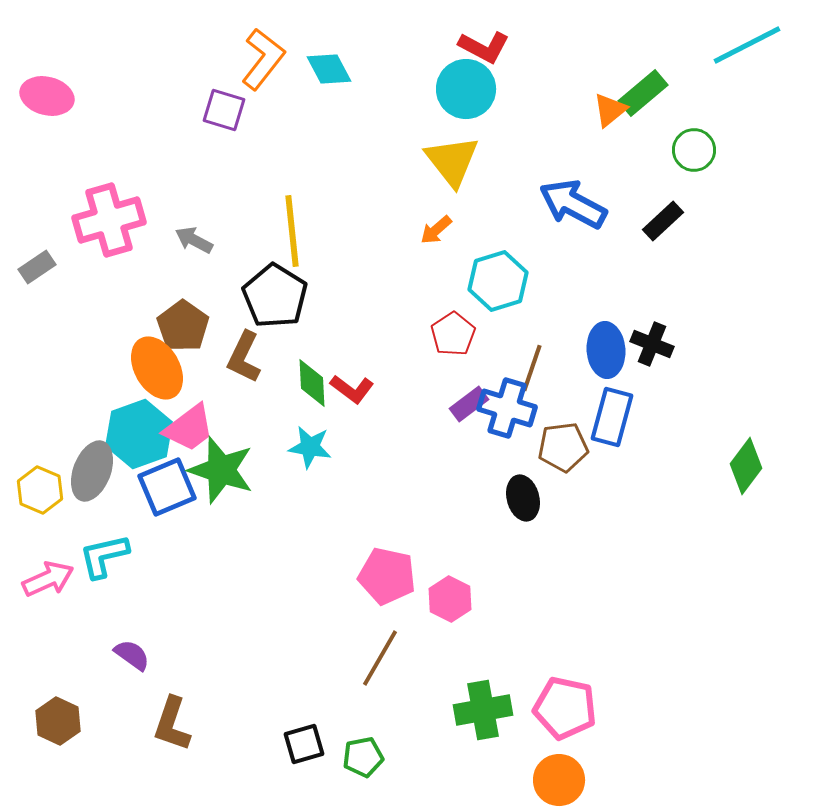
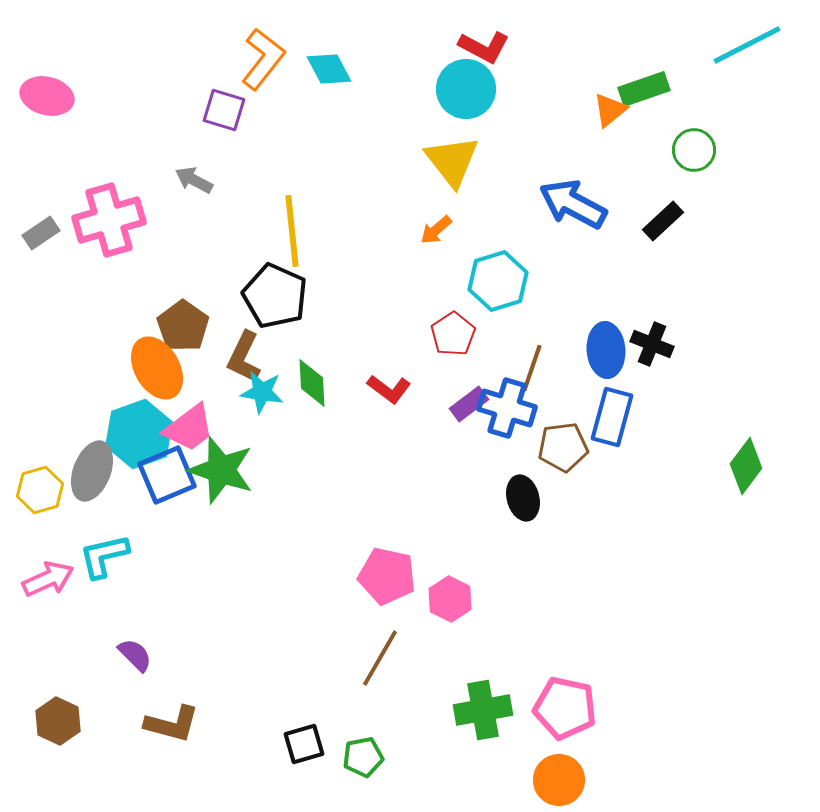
green rectangle at (643, 93): moved 1 px right, 4 px up; rotated 21 degrees clockwise
gray arrow at (194, 240): moved 60 px up
gray rectangle at (37, 267): moved 4 px right, 34 px up
black pentagon at (275, 296): rotated 8 degrees counterclockwise
red L-shape at (352, 389): moved 37 px right
cyan star at (310, 447): moved 48 px left, 55 px up
blue square at (167, 487): moved 12 px up
yellow hexagon at (40, 490): rotated 21 degrees clockwise
purple semicircle at (132, 655): moved 3 px right; rotated 9 degrees clockwise
brown L-shape at (172, 724): rotated 94 degrees counterclockwise
